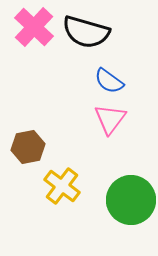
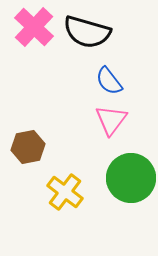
black semicircle: moved 1 px right
blue semicircle: rotated 16 degrees clockwise
pink triangle: moved 1 px right, 1 px down
yellow cross: moved 3 px right, 6 px down
green circle: moved 22 px up
